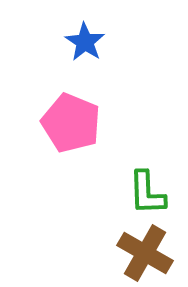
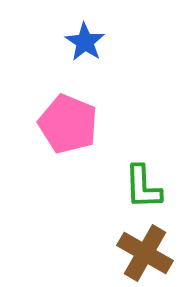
pink pentagon: moved 3 px left, 1 px down
green L-shape: moved 4 px left, 6 px up
